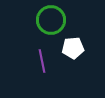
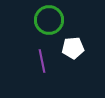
green circle: moved 2 px left
